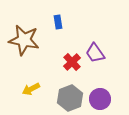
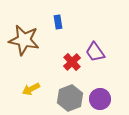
purple trapezoid: moved 1 px up
